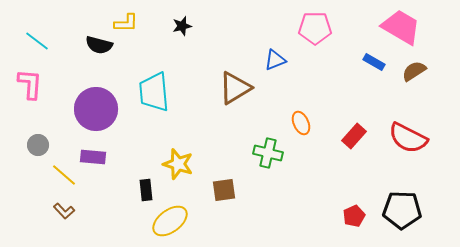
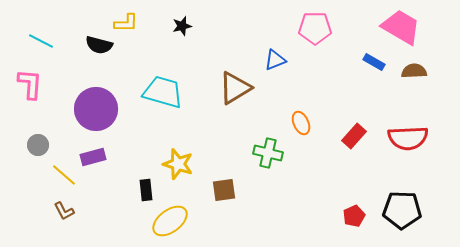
cyan line: moved 4 px right; rotated 10 degrees counterclockwise
brown semicircle: rotated 30 degrees clockwise
cyan trapezoid: moved 9 px right; rotated 111 degrees clockwise
red semicircle: rotated 30 degrees counterclockwise
purple rectangle: rotated 20 degrees counterclockwise
brown L-shape: rotated 15 degrees clockwise
